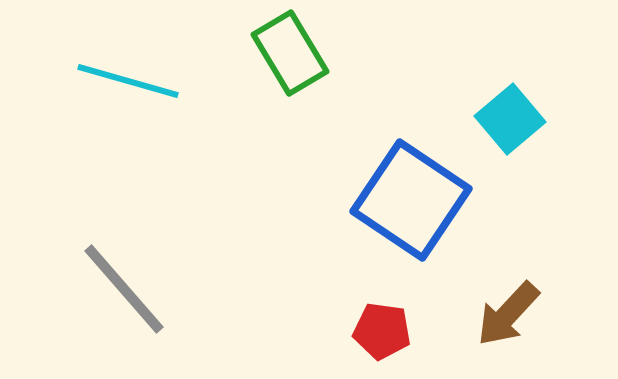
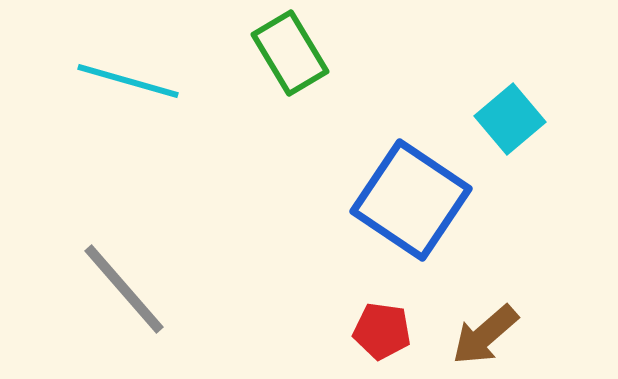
brown arrow: moved 23 px left, 21 px down; rotated 6 degrees clockwise
